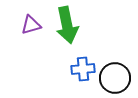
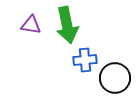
purple triangle: rotated 25 degrees clockwise
blue cross: moved 2 px right, 9 px up
